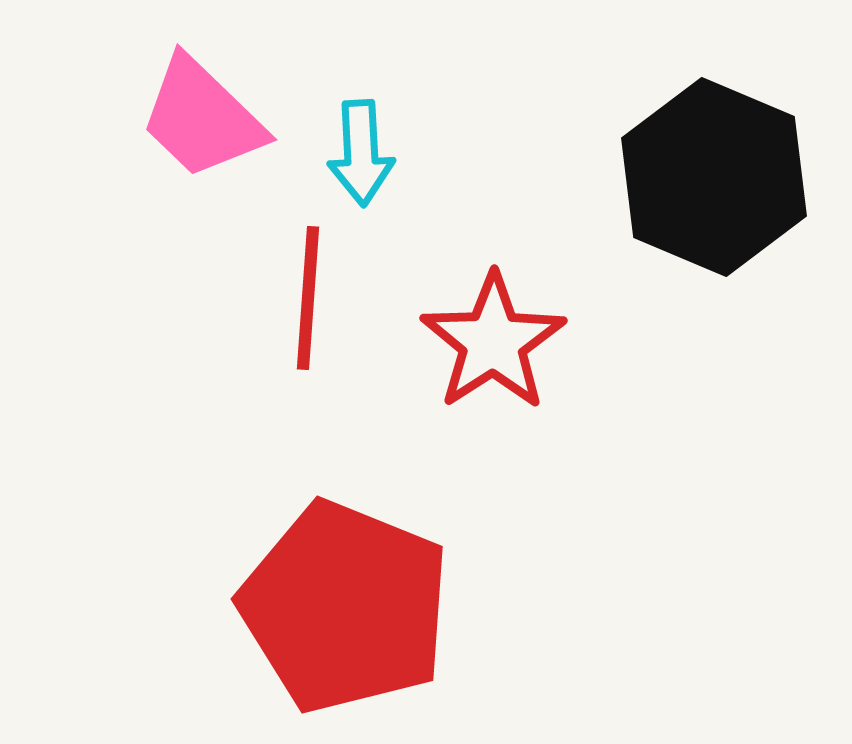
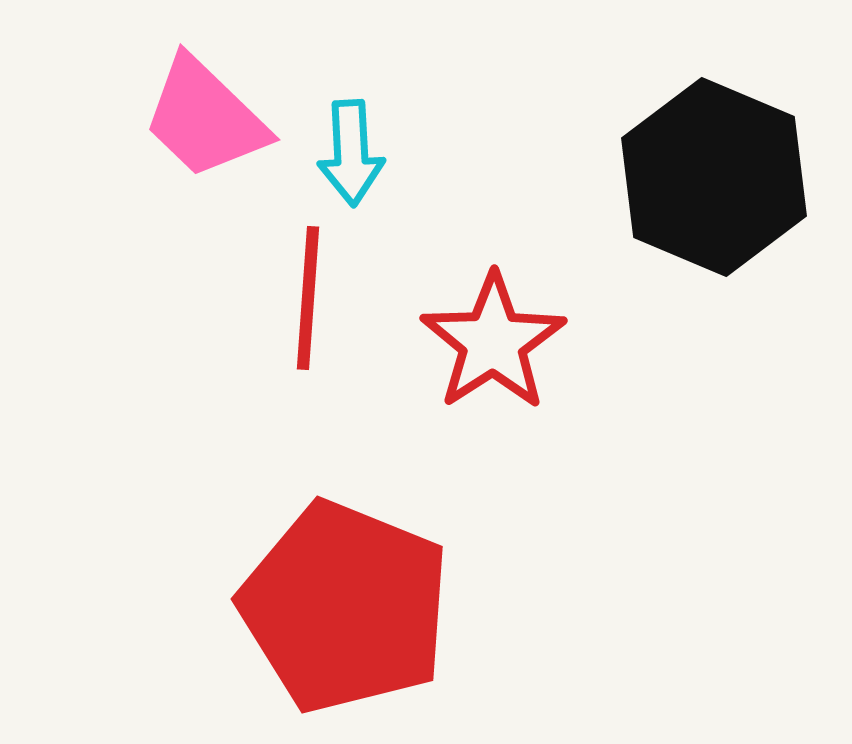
pink trapezoid: moved 3 px right
cyan arrow: moved 10 px left
